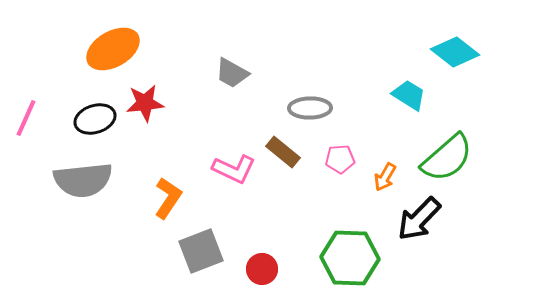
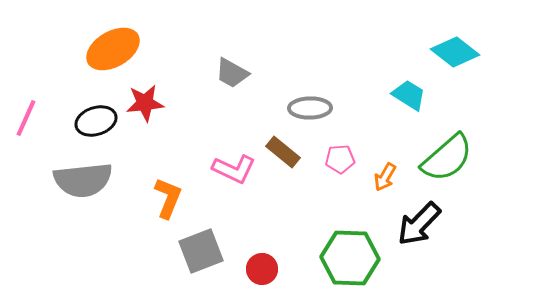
black ellipse: moved 1 px right, 2 px down
orange L-shape: rotated 12 degrees counterclockwise
black arrow: moved 5 px down
